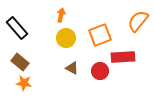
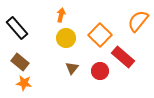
orange square: rotated 25 degrees counterclockwise
red rectangle: rotated 45 degrees clockwise
brown triangle: rotated 40 degrees clockwise
